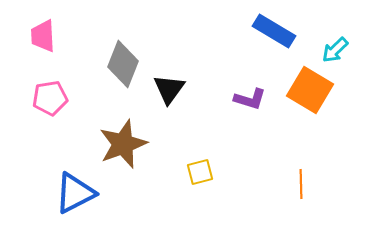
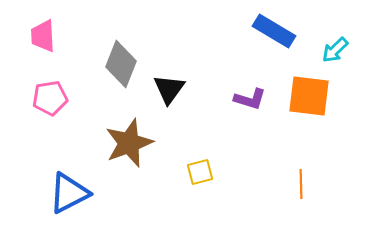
gray diamond: moved 2 px left
orange square: moved 1 px left, 6 px down; rotated 24 degrees counterclockwise
brown star: moved 6 px right, 1 px up
blue triangle: moved 6 px left
